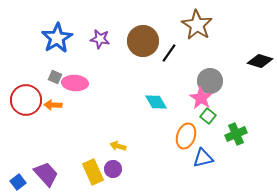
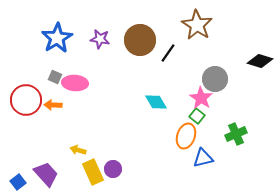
brown circle: moved 3 px left, 1 px up
black line: moved 1 px left
gray circle: moved 5 px right, 2 px up
green square: moved 11 px left
yellow arrow: moved 40 px left, 4 px down
